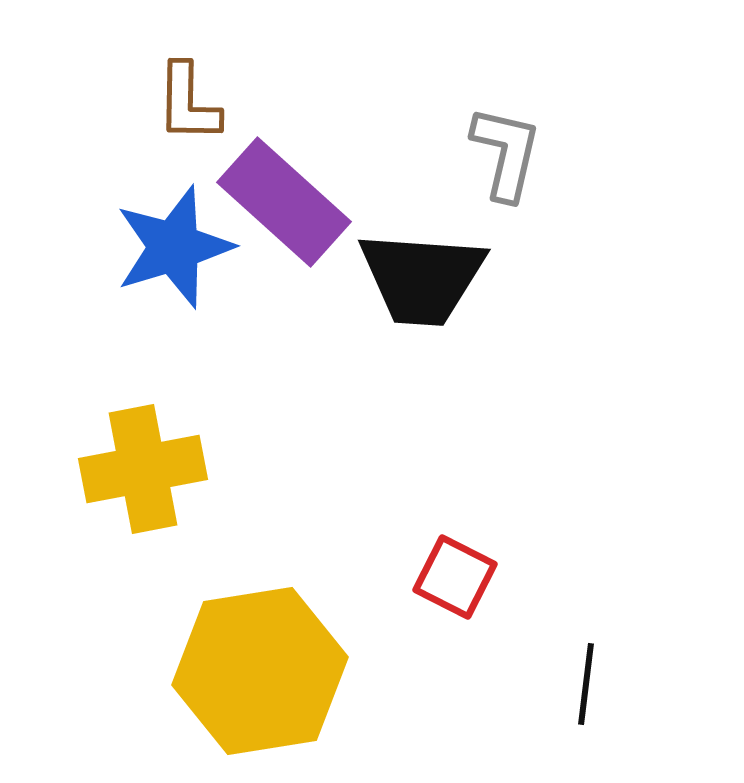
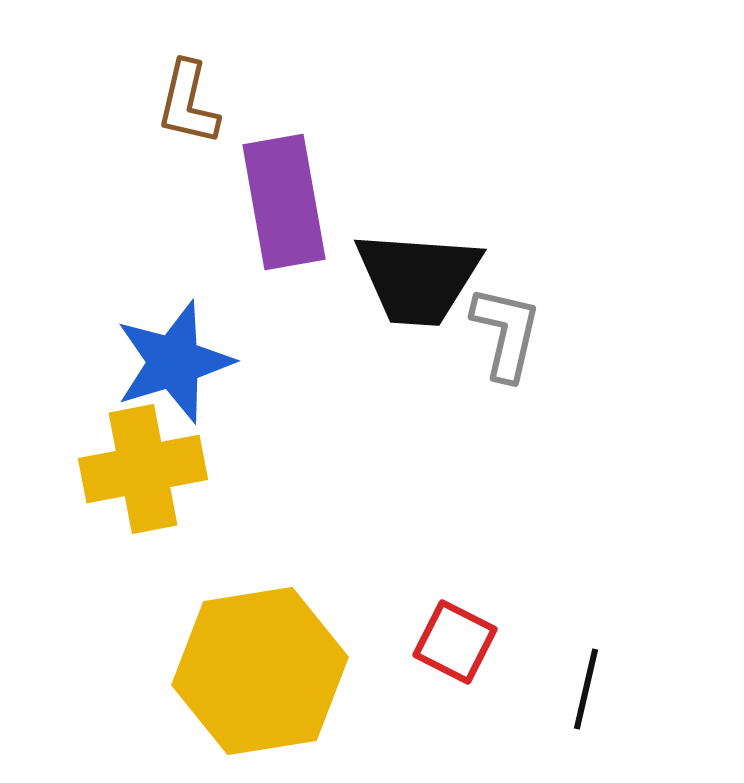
brown L-shape: rotated 12 degrees clockwise
gray L-shape: moved 180 px down
purple rectangle: rotated 38 degrees clockwise
blue star: moved 115 px down
black trapezoid: moved 4 px left
red square: moved 65 px down
black line: moved 5 px down; rotated 6 degrees clockwise
